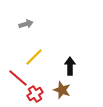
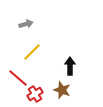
yellow line: moved 2 px left, 5 px up
